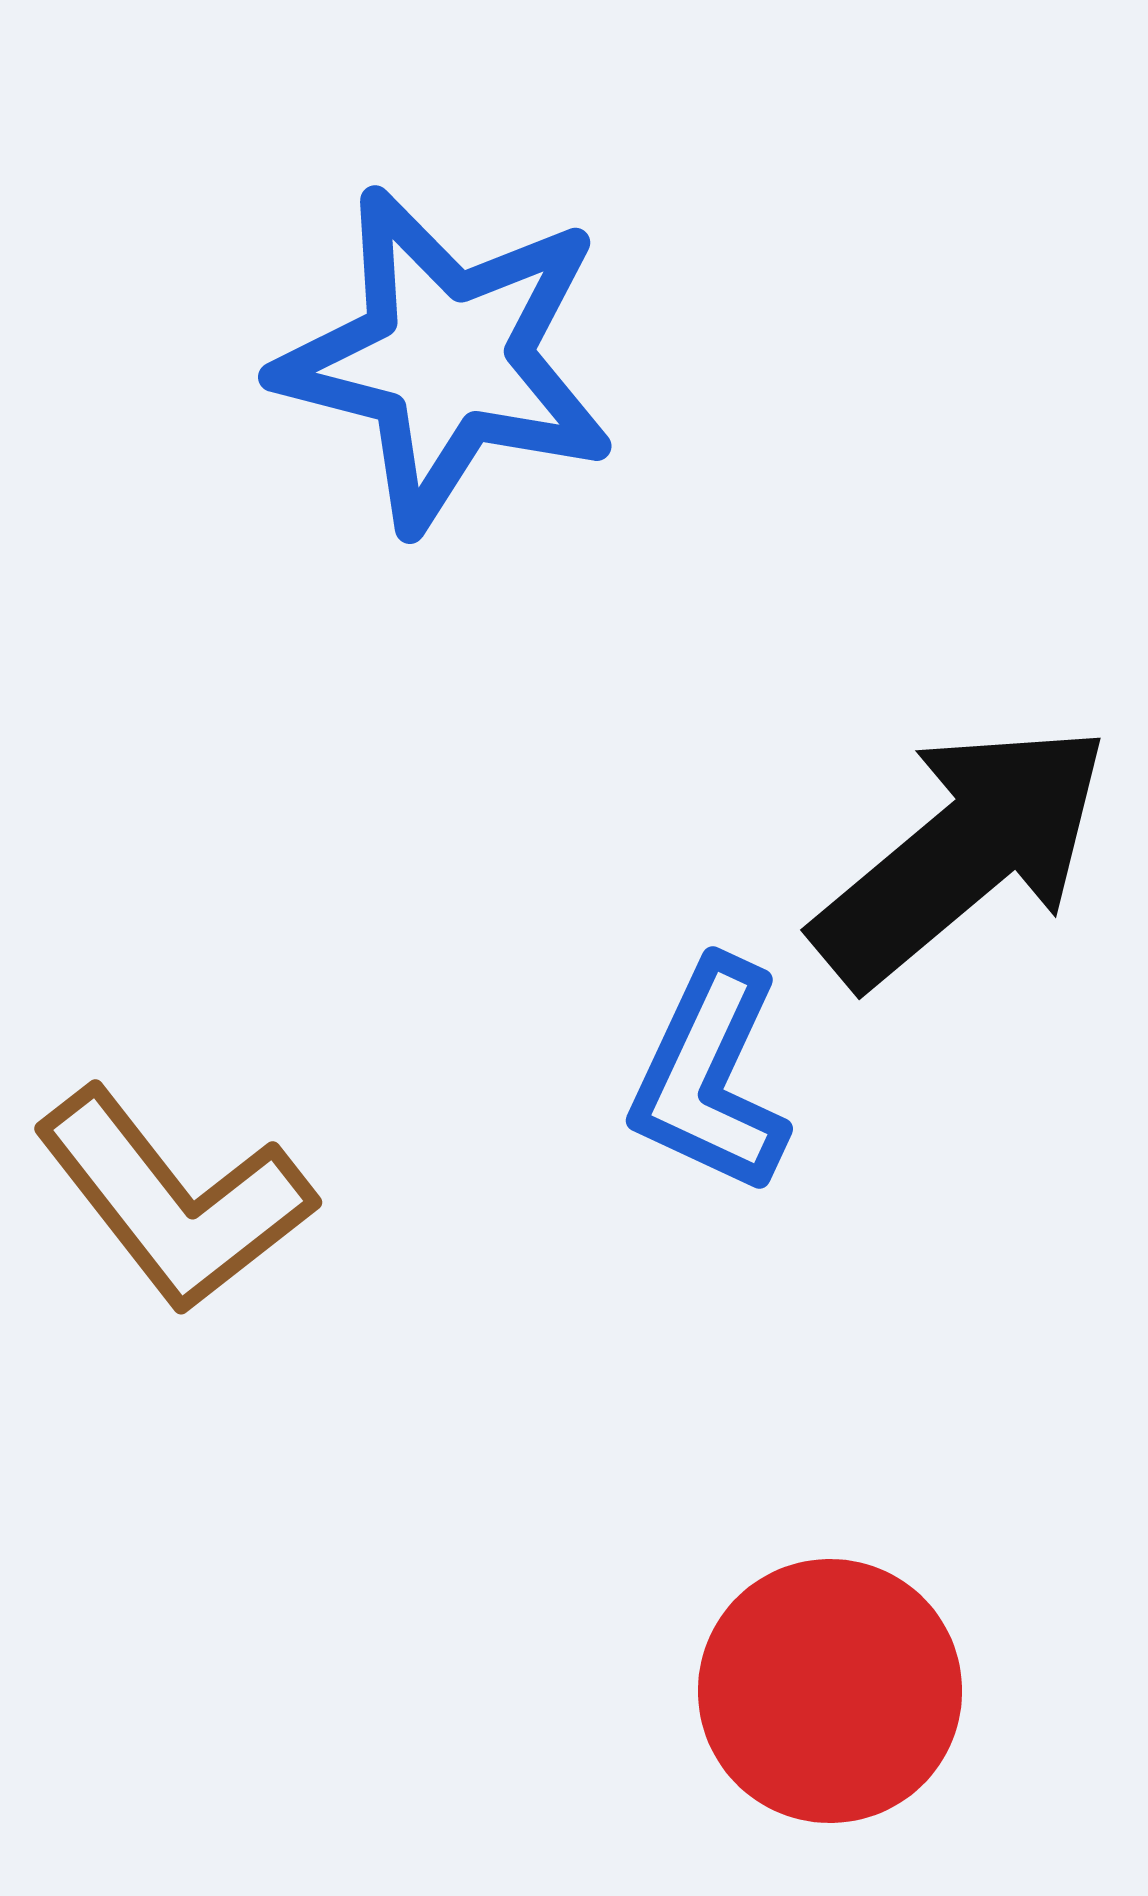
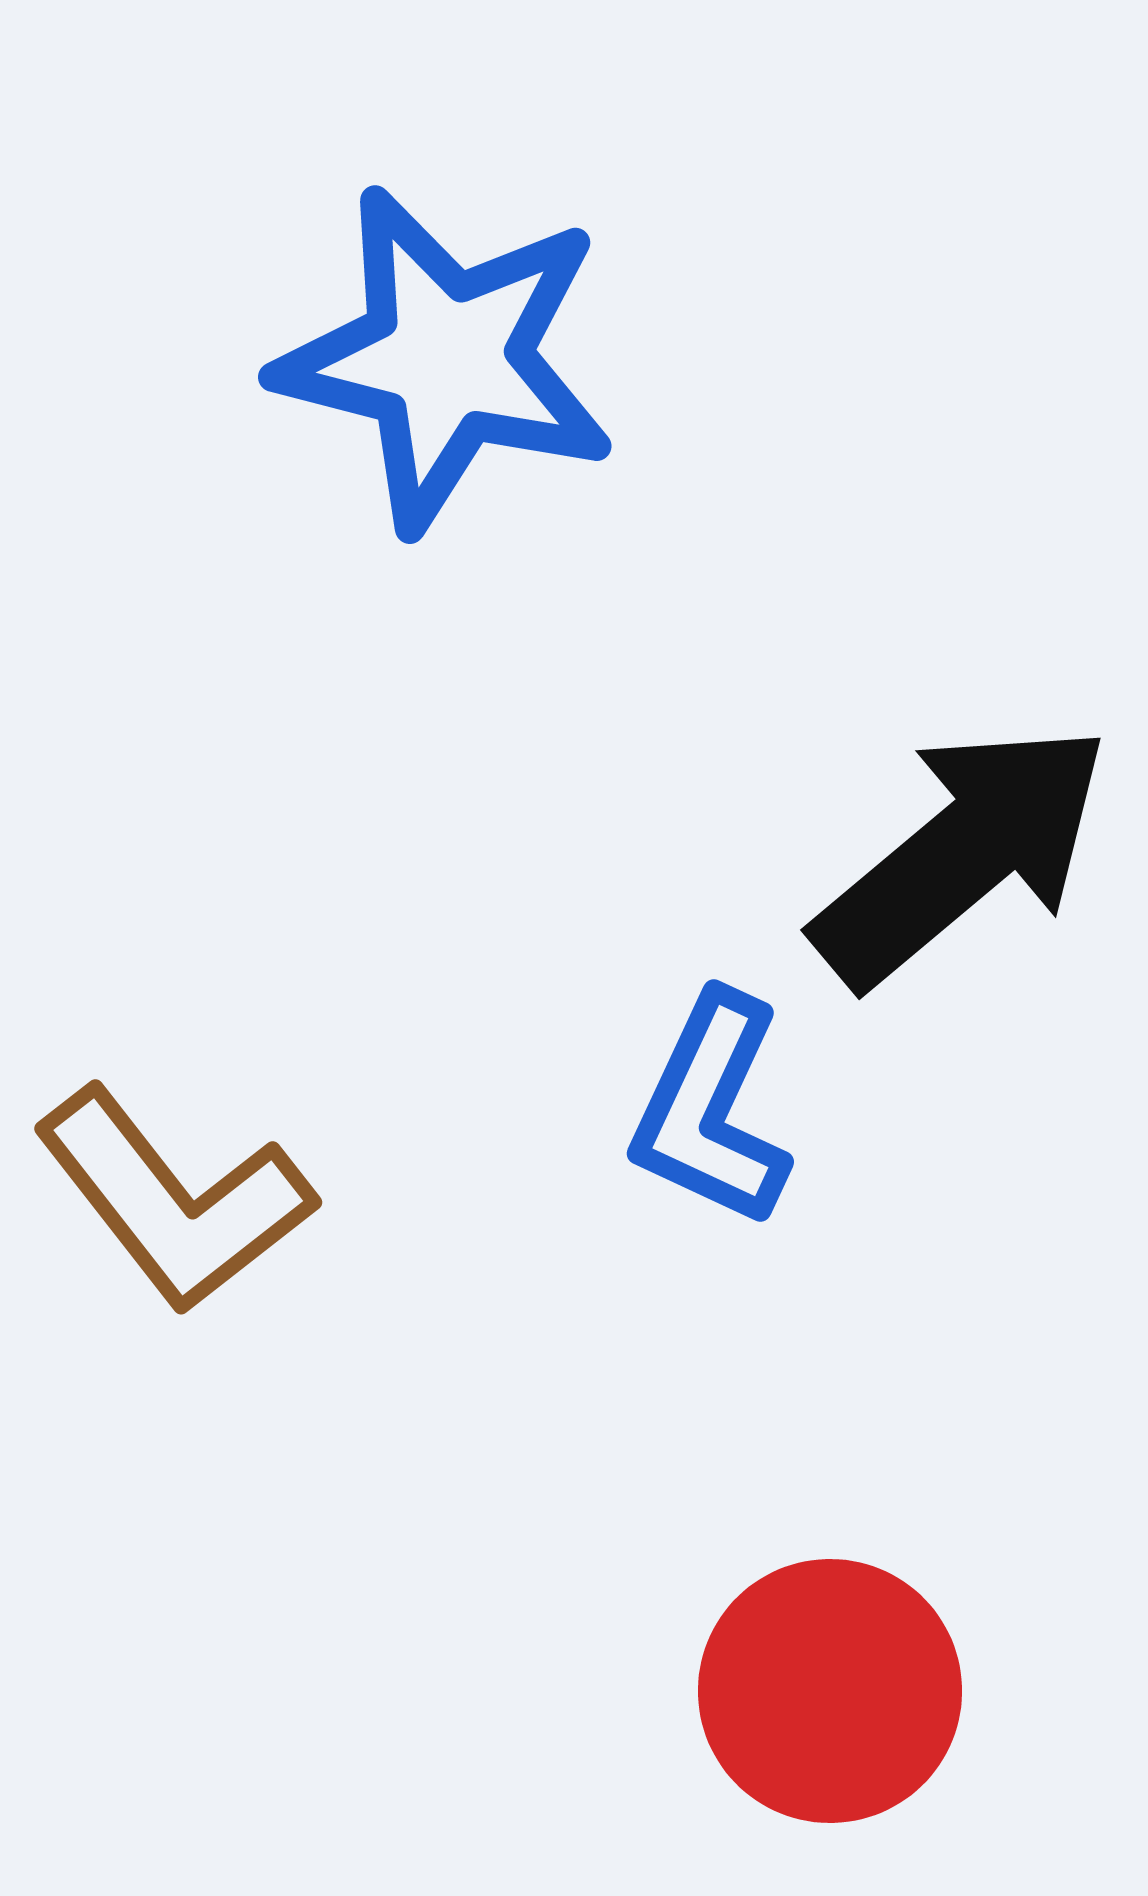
blue L-shape: moved 1 px right, 33 px down
